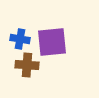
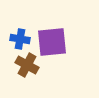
brown cross: rotated 25 degrees clockwise
